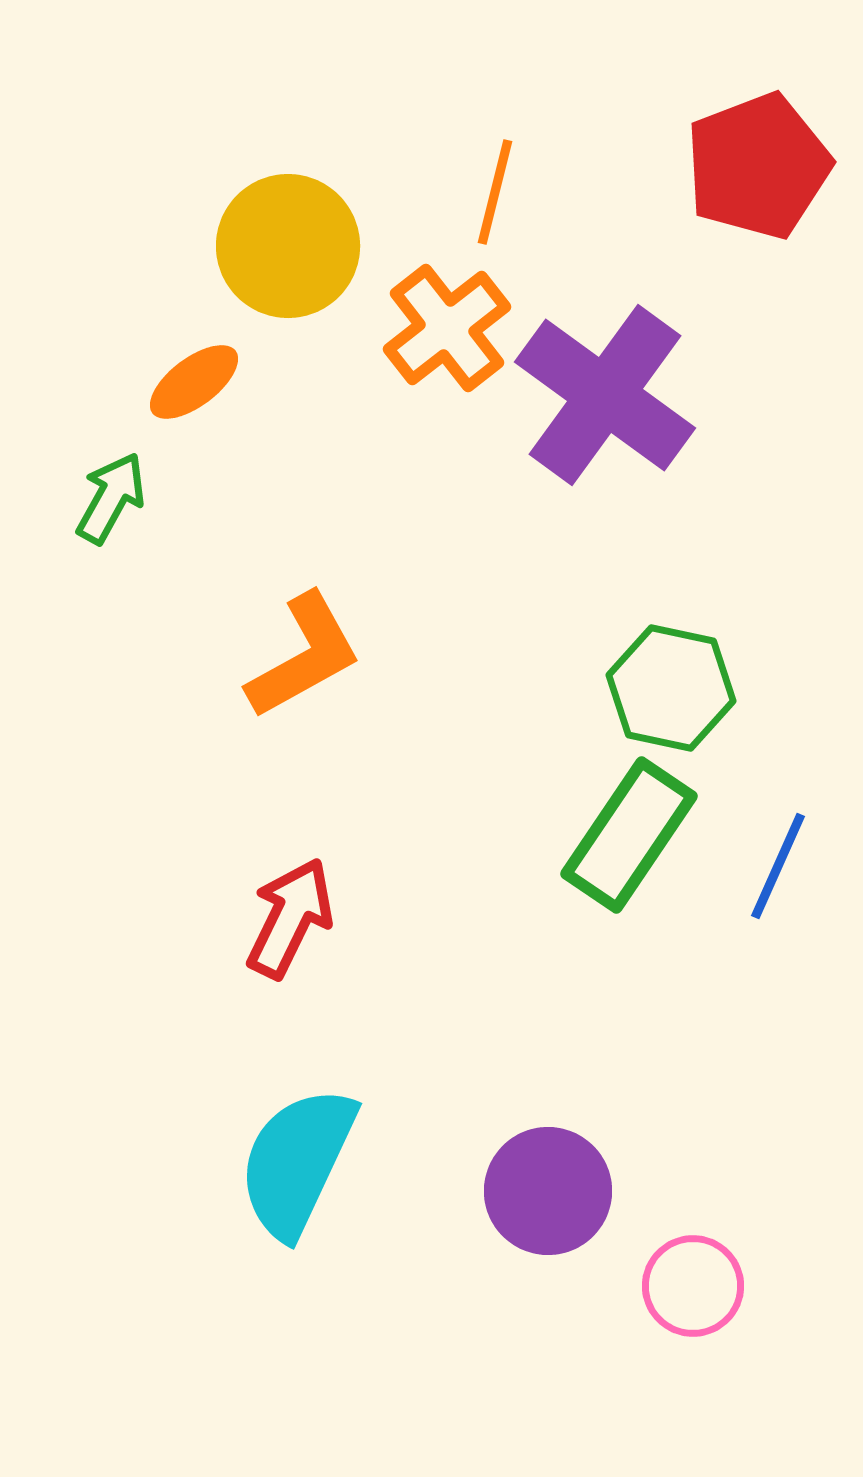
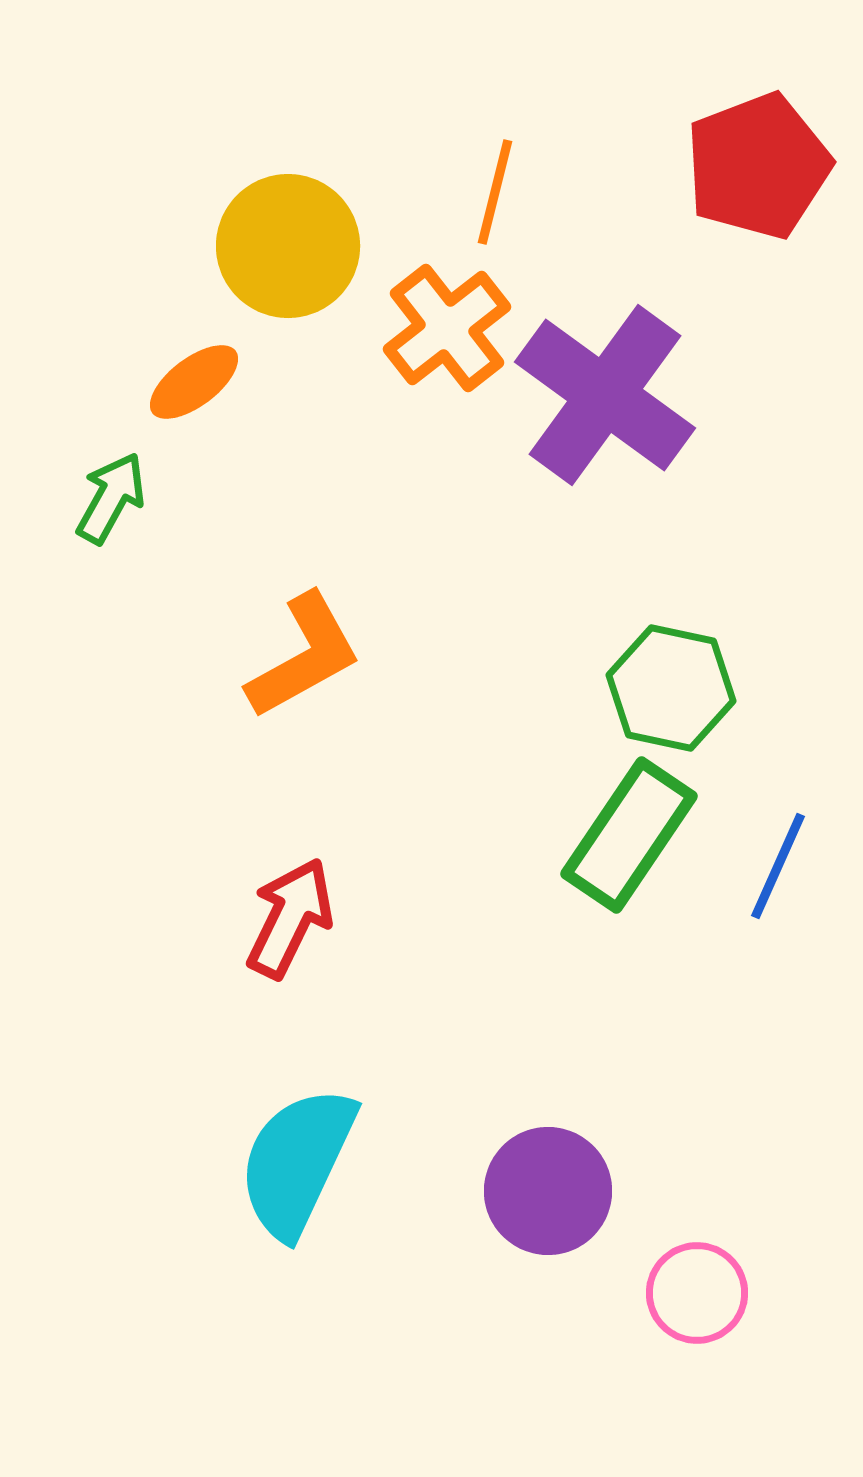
pink circle: moved 4 px right, 7 px down
